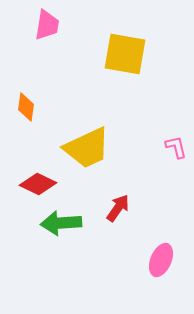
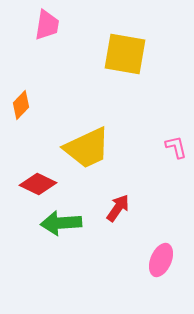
orange diamond: moved 5 px left, 2 px up; rotated 36 degrees clockwise
